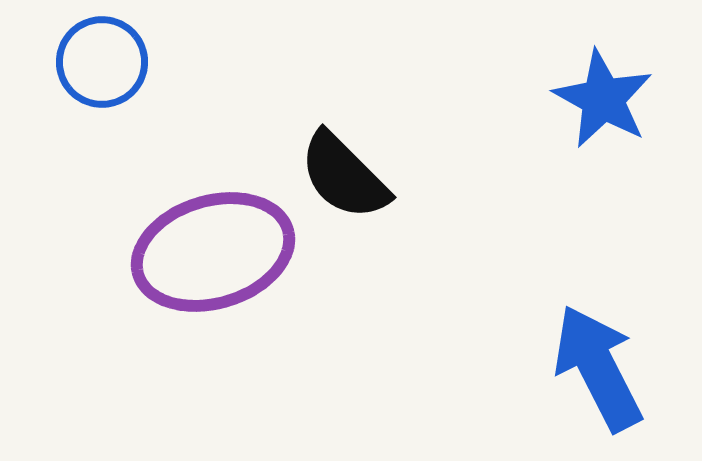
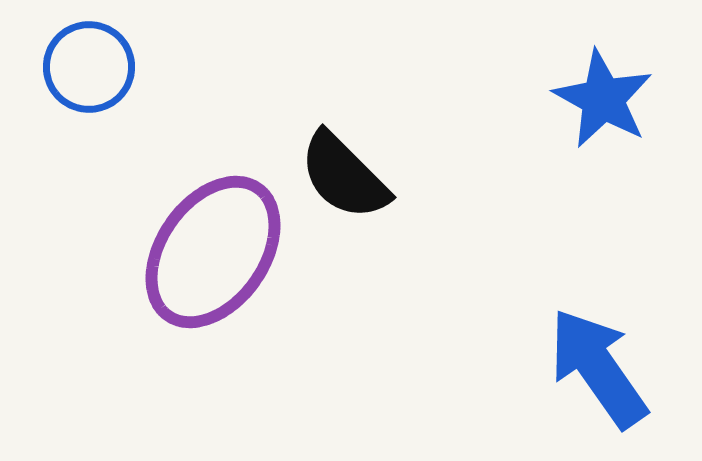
blue circle: moved 13 px left, 5 px down
purple ellipse: rotated 38 degrees counterclockwise
blue arrow: rotated 8 degrees counterclockwise
